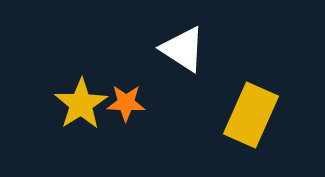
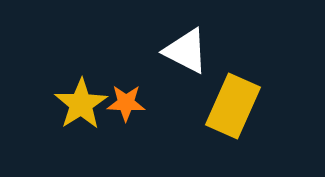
white triangle: moved 3 px right, 2 px down; rotated 6 degrees counterclockwise
yellow rectangle: moved 18 px left, 9 px up
